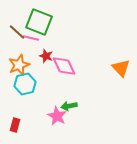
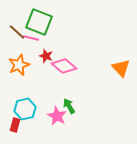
pink diamond: rotated 25 degrees counterclockwise
cyan hexagon: moved 25 px down
green arrow: rotated 70 degrees clockwise
